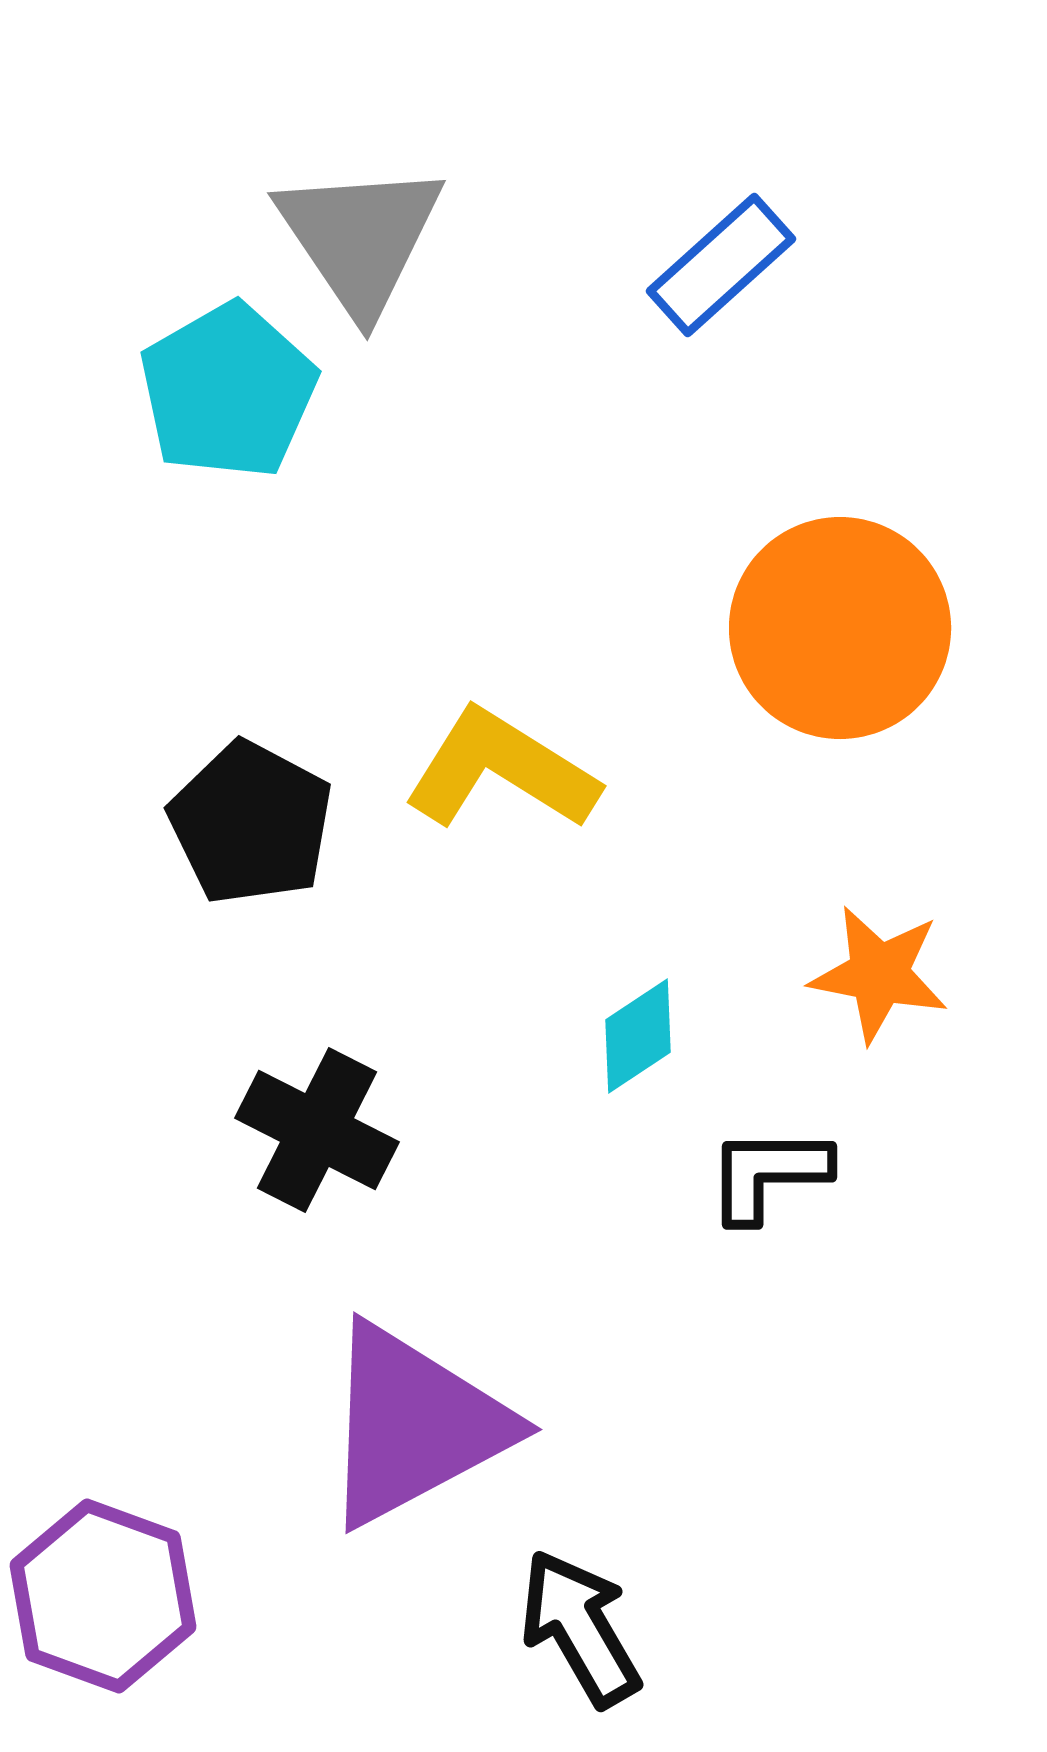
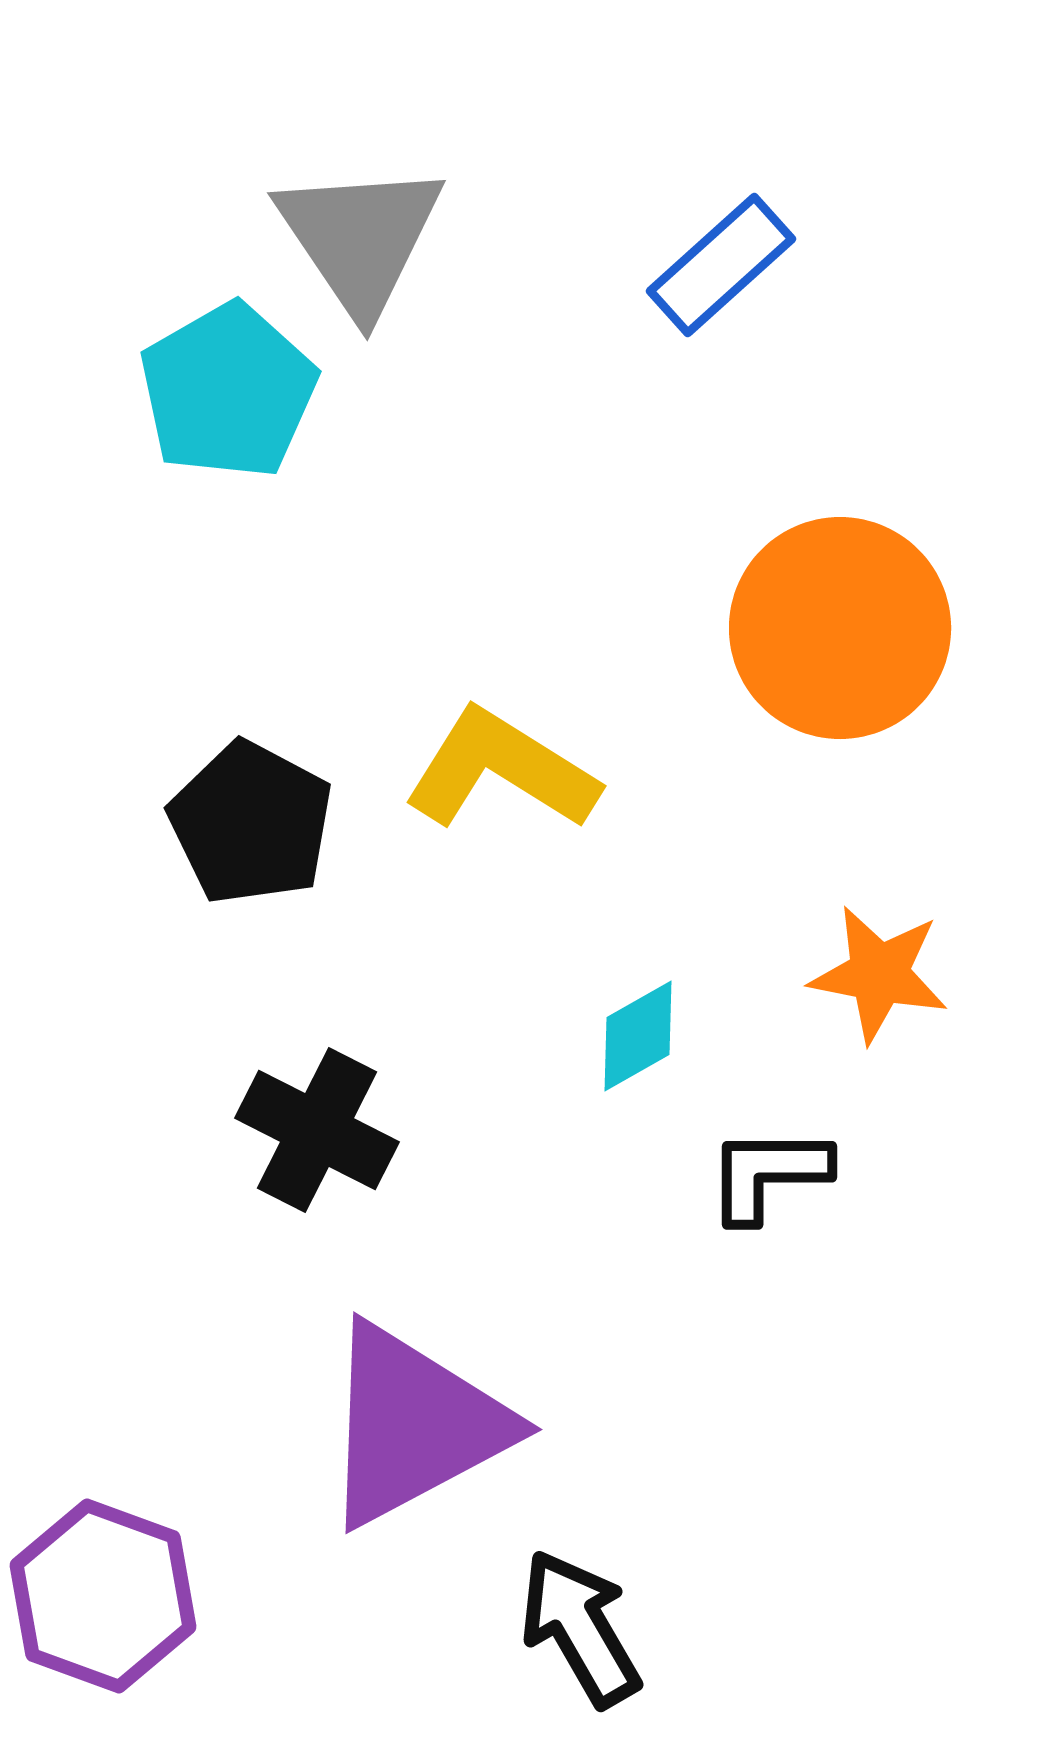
cyan diamond: rotated 4 degrees clockwise
